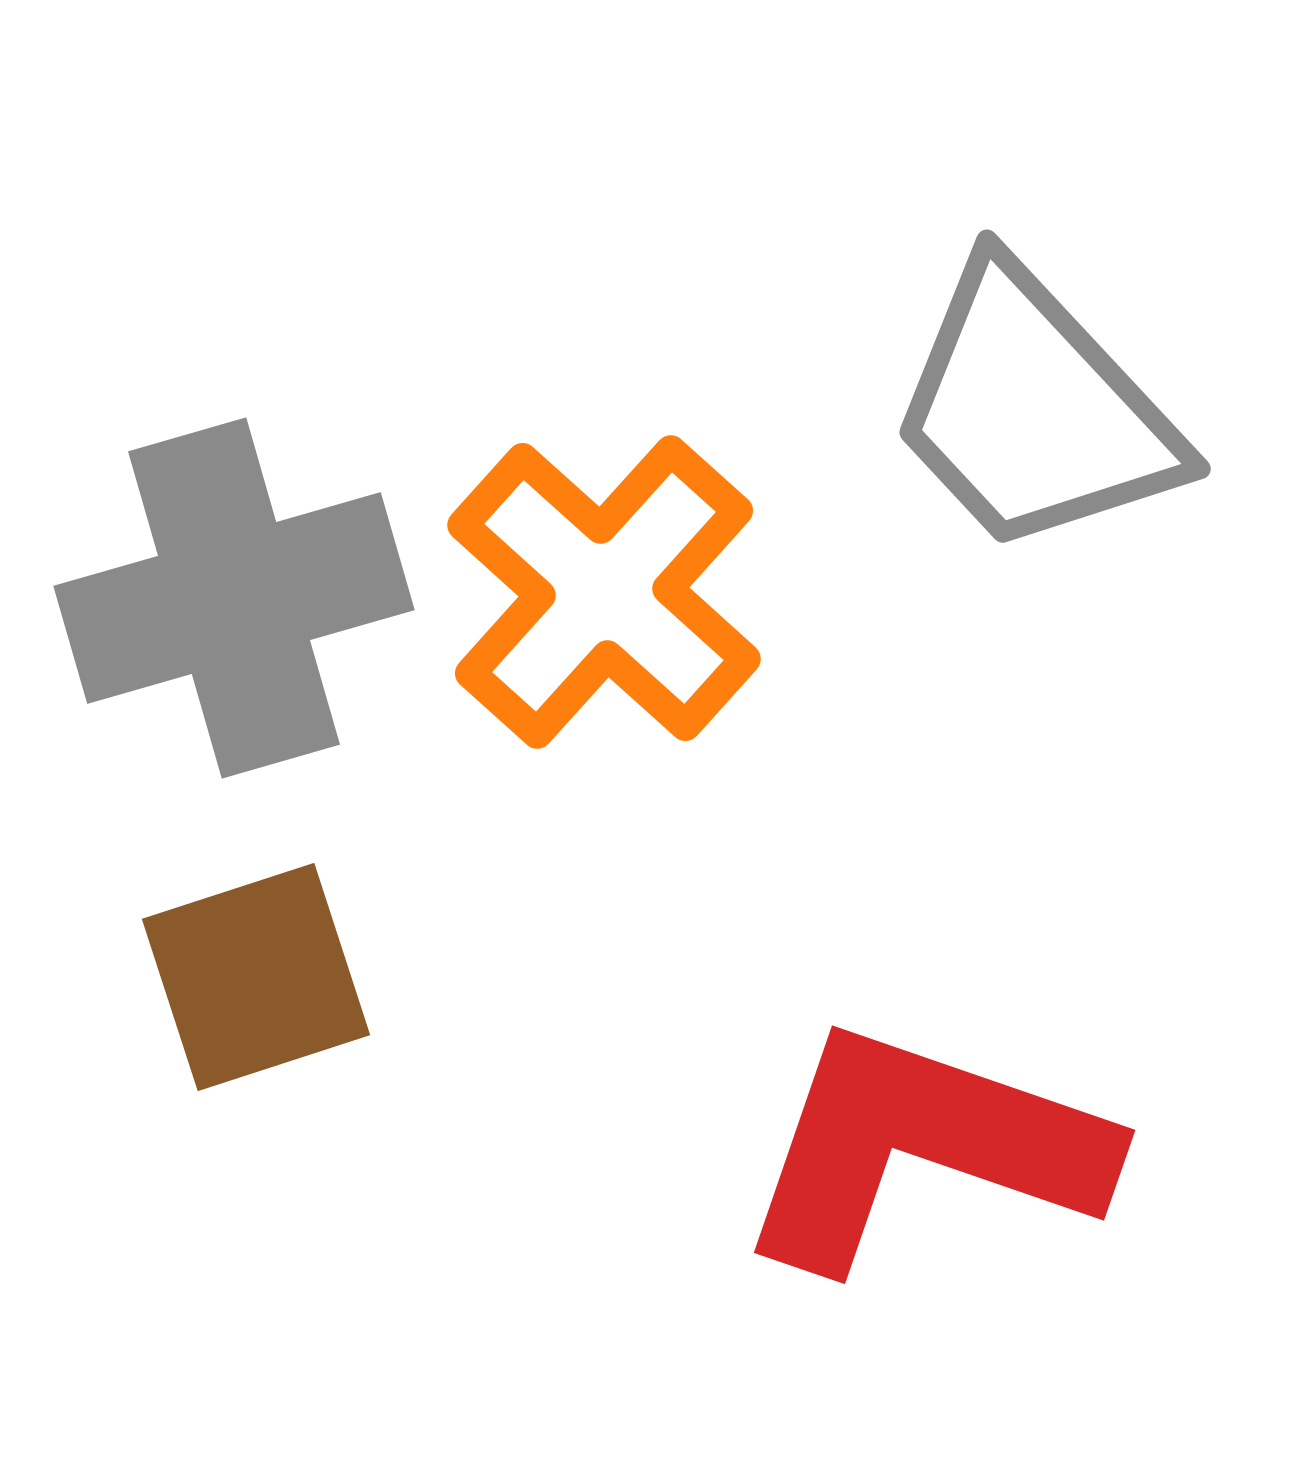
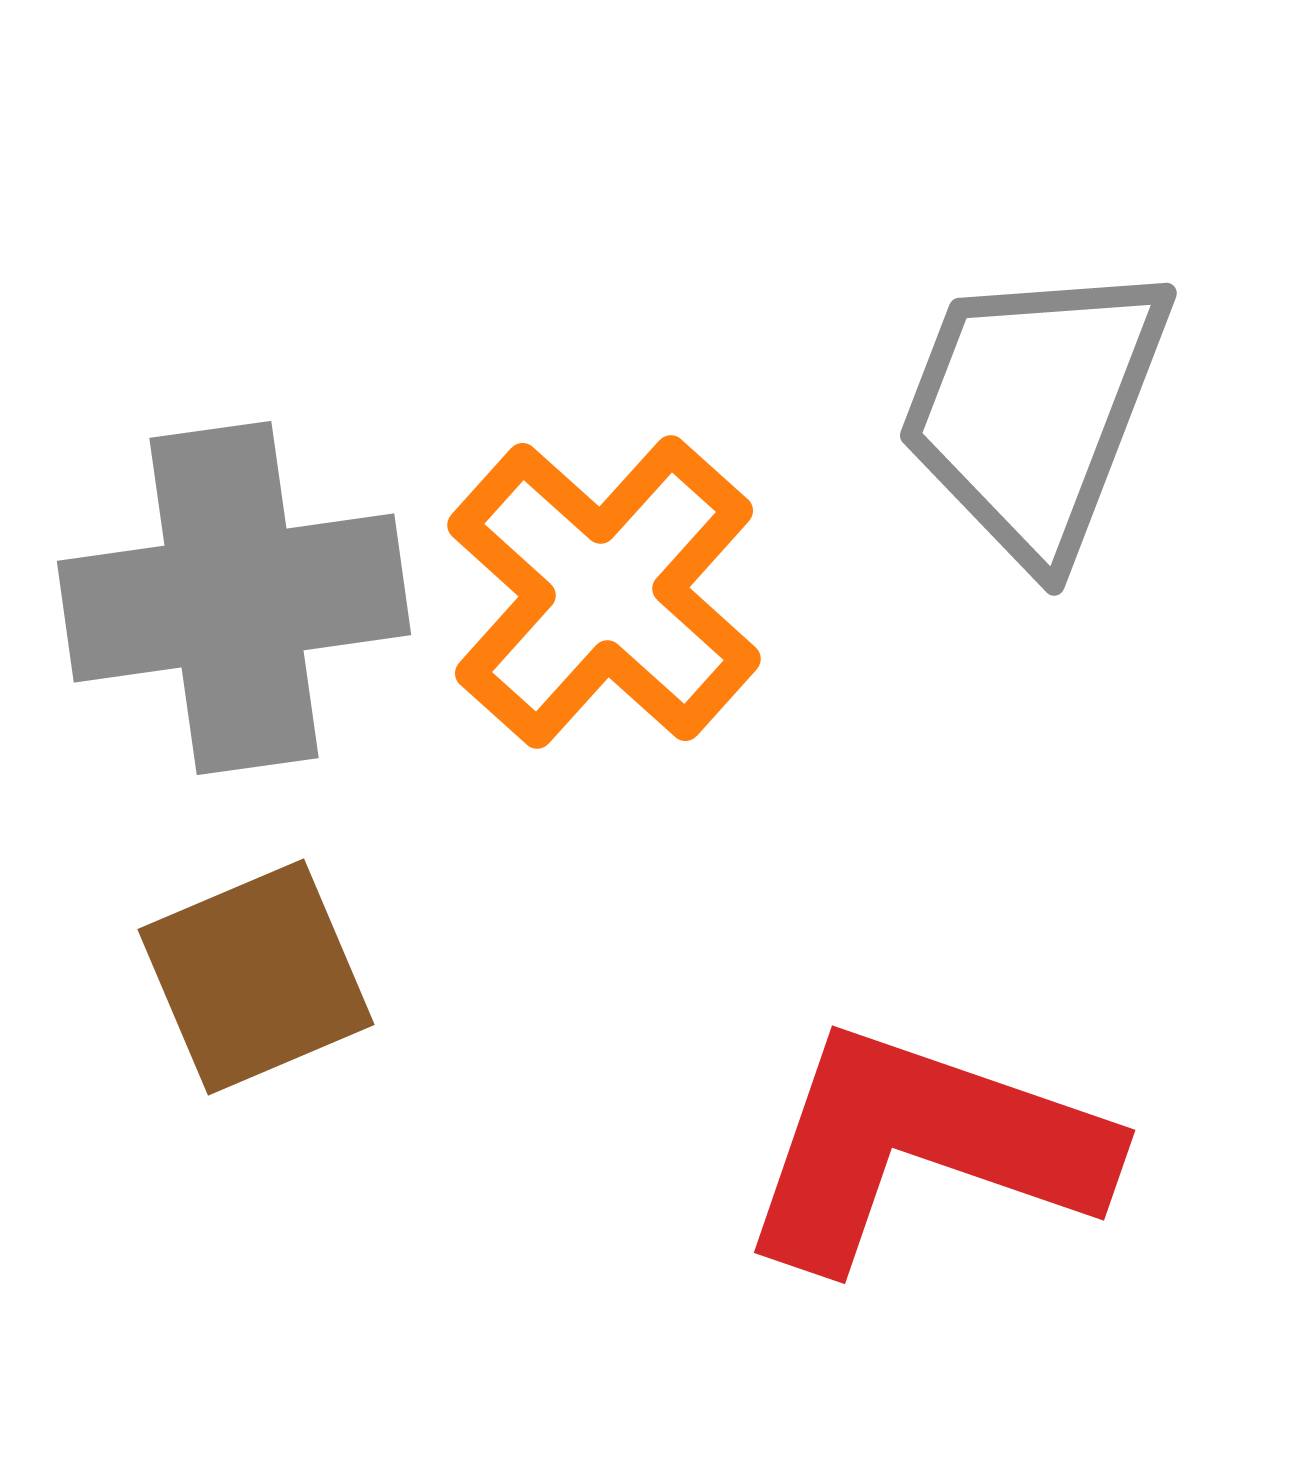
gray trapezoid: rotated 64 degrees clockwise
gray cross: rotated 8 degrees clockwise
brown square: rotated 5 degrees counterclockwise
